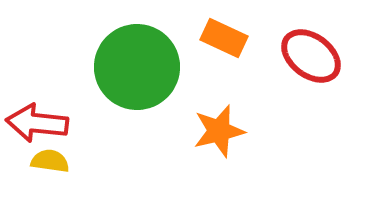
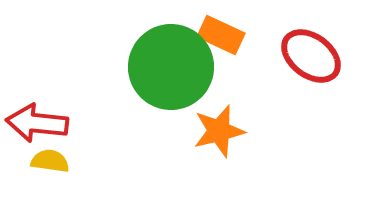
orange rectangle: moved 3 px left, 3 px up
green circle: moved 34 px right
